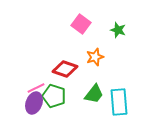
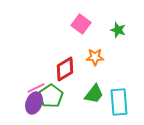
orange star: rotated 18 degrees clockwise
red diamond: rotated 50 degrees counterclockwise
green pentagon: moved 3 px left; rotated 20 degrees clockwise
